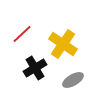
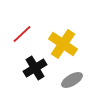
gray ellipse: moved 1 px left
